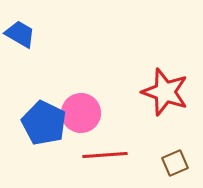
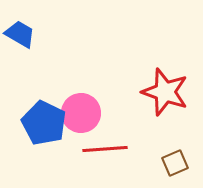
red line: moved 6 px up
